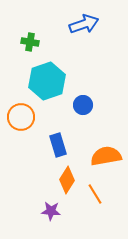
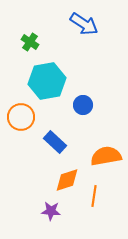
blue arrow: rotated 52 degrees clockwise
green cross: rotated 24 degrees clockwise
cyan hexagon: rotated 9 degrees clockwise
blue rectangle: moved 3 px left, 3 px up; rotated 30 degrees counterclockwise
orange diamond: rotated 40 degrees clockwise
orange line: moved 1 px left, 2 px down; rotated 40 degrees clockwise
